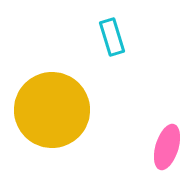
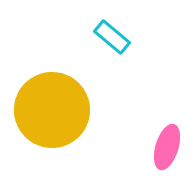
cyan rectangle: rotated 33 degrees counterclockwise
